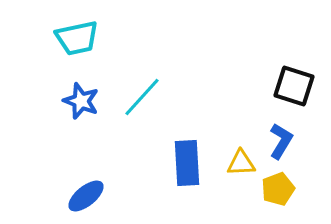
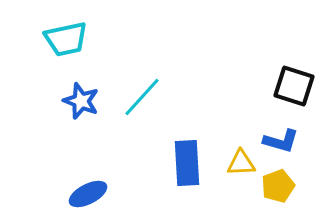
cyan trapezoid: moved 11 px left, 1 px down
blue L-shape: rotated 75 degrees clockwise
yellow pentagon: moved 3 px up
blue ellipse: moved 2 px right, 2 px up; rotated 12 degrees clockwise
